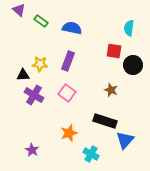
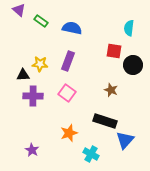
purple cross: moved 1 px left, 1 px down; rotated 30 degrees counterclockwise
